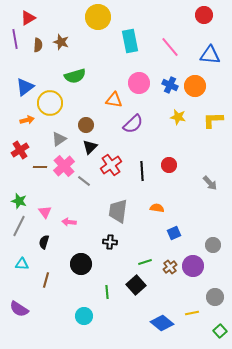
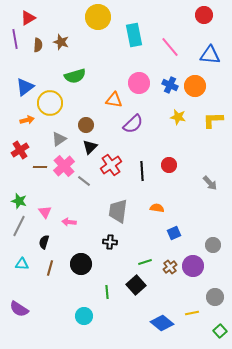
cyan rectangle at (130, 41): moved 4 px right, 6 px up
brown line at (46, 280): moved 4 px right, 12 px up
